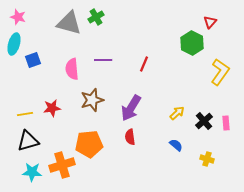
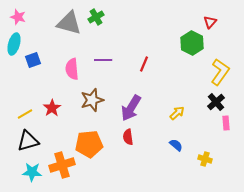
red star: rotated 24 degrees counterclockwise
yellow line: rotated 21 degrees counterclockwise
black cross: moved 12 px right, 19 px up
red semicircle: moved 2 px left
yellow cross: moved 2 px left
